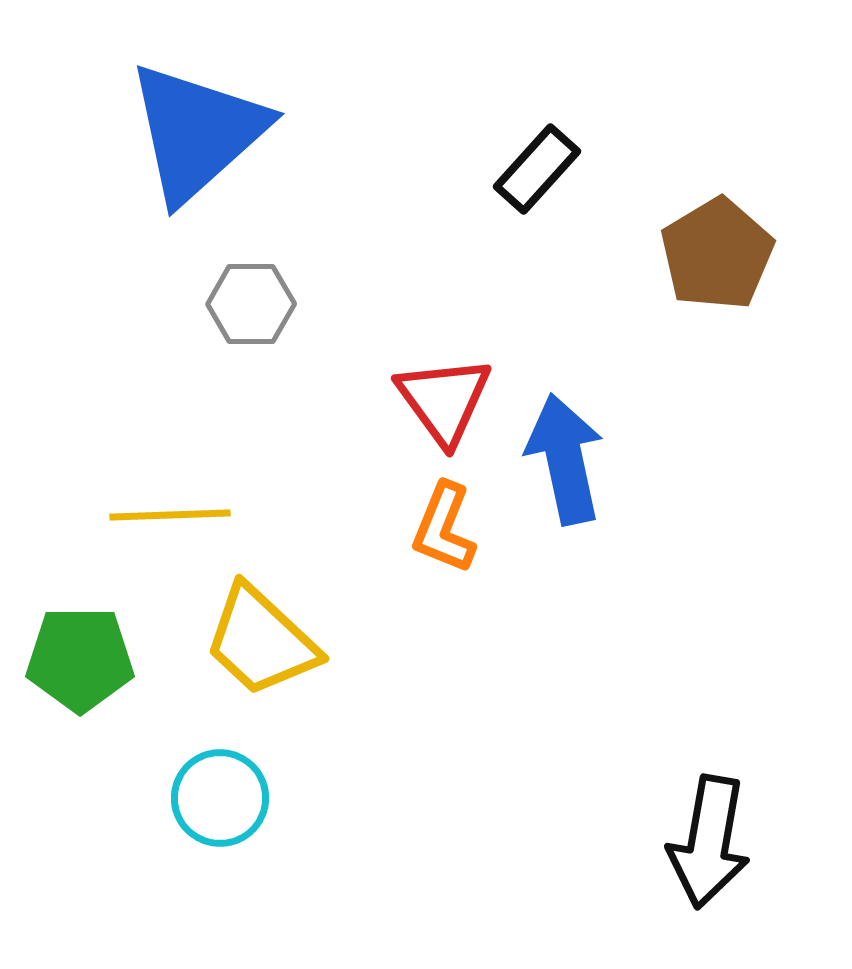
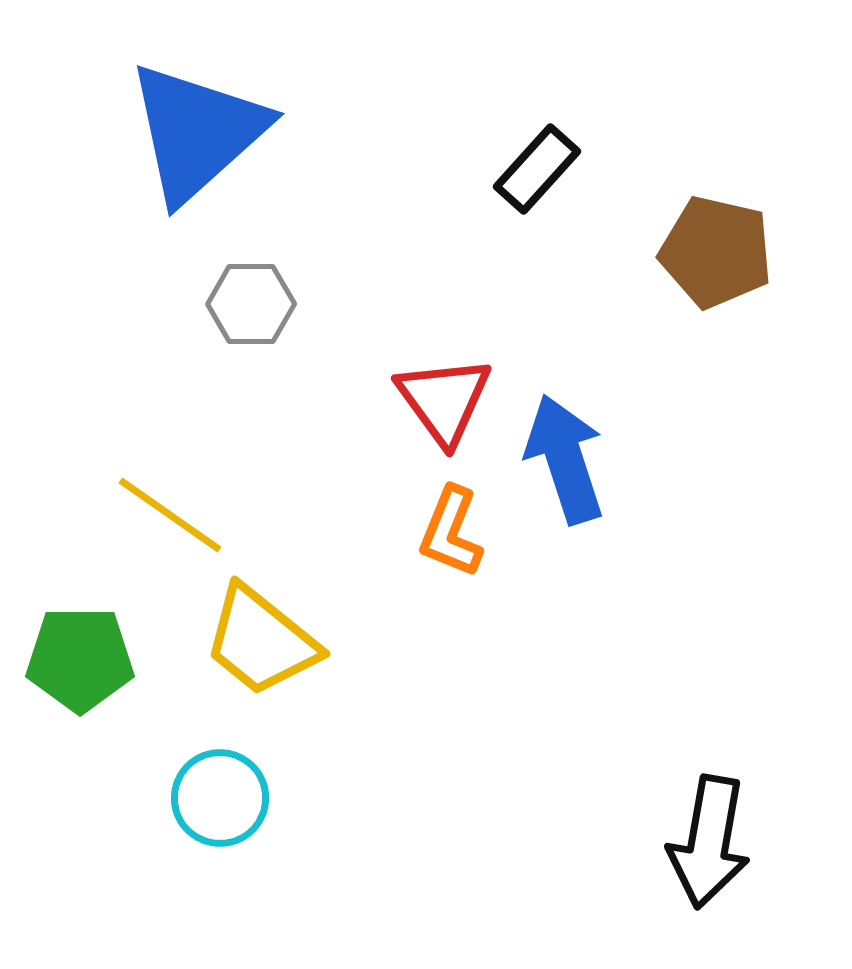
brown pentagon: moved 1 px left, 2 px up; rotated 28 degrees counterclockwise
blue arrow: rotated 6 degrees counterclockwise
yellow line: rotated 37 degrees clockwise
orange L-shape: moved 7 px right, 4 px down
yellow trapezoid: rotated 4 degrees counterclockwise
